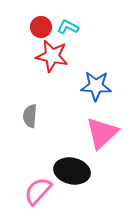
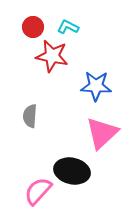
red circle: moved 8 px left
